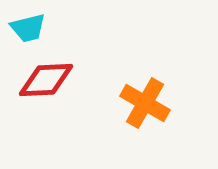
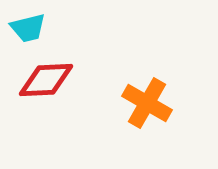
orange cross: moved 2 px right
